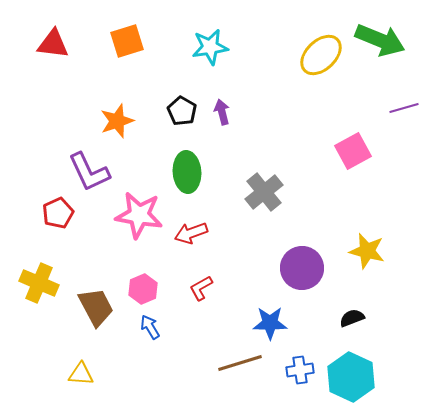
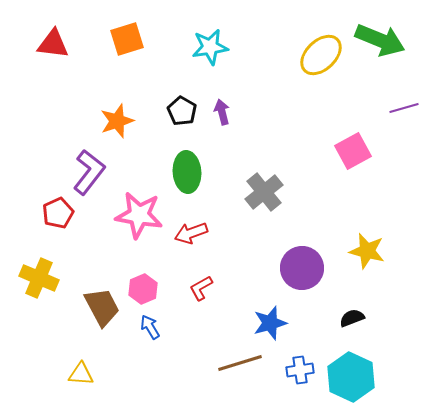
orange square: moved 2 px up
purple L-shape: rotated 117 degrees counterclockwise
yellow cross: moved 5 px up
brown trapezoid: moved 6 px right
blue star: rotated 16 degrees counterclockwise
